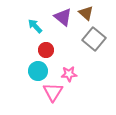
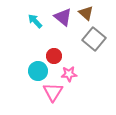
cyan arrow: moved 5 px up
red circle: moved 8 px right, 6 px down
